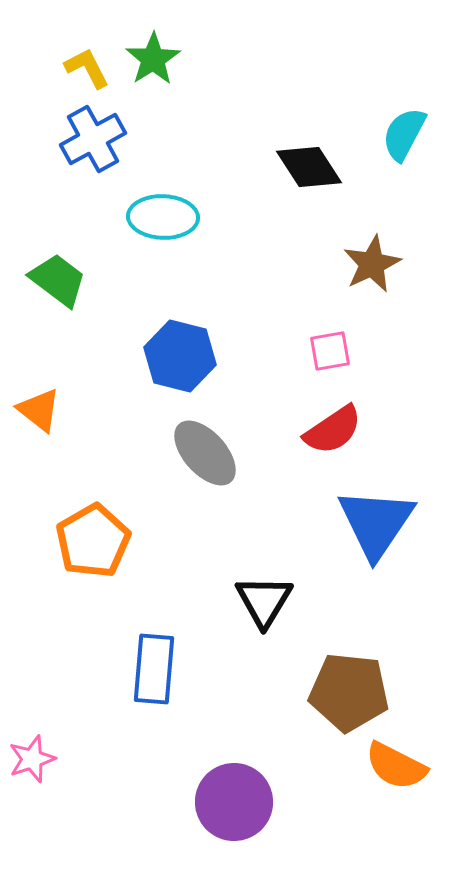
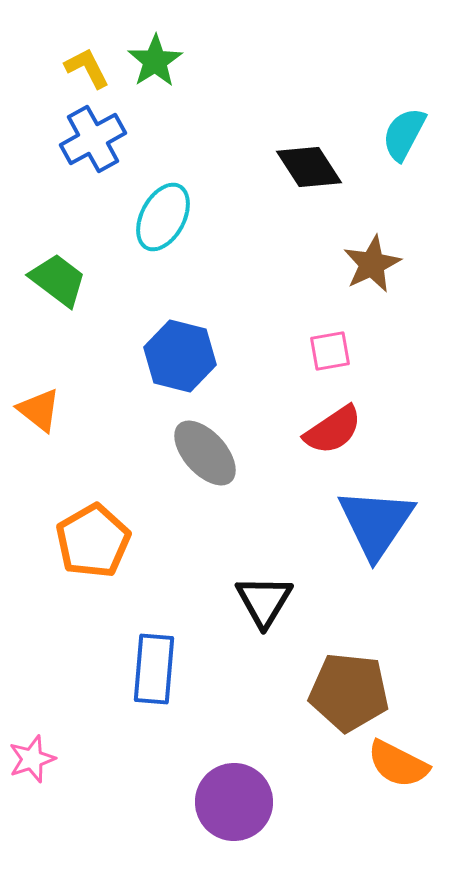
green star: moved 2 px right, 2 px down
cyan ellipse: rotated 64 degrees counterclockwise
orange semicircle: moved 2 px right, 2 px up
